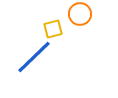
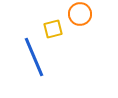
blue line: rotated 69 degrees counterclockwise
